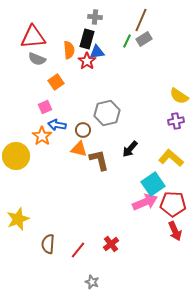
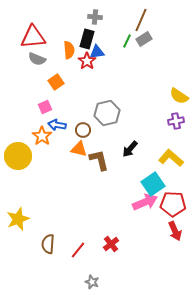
yellow circle: moved 2 px right
